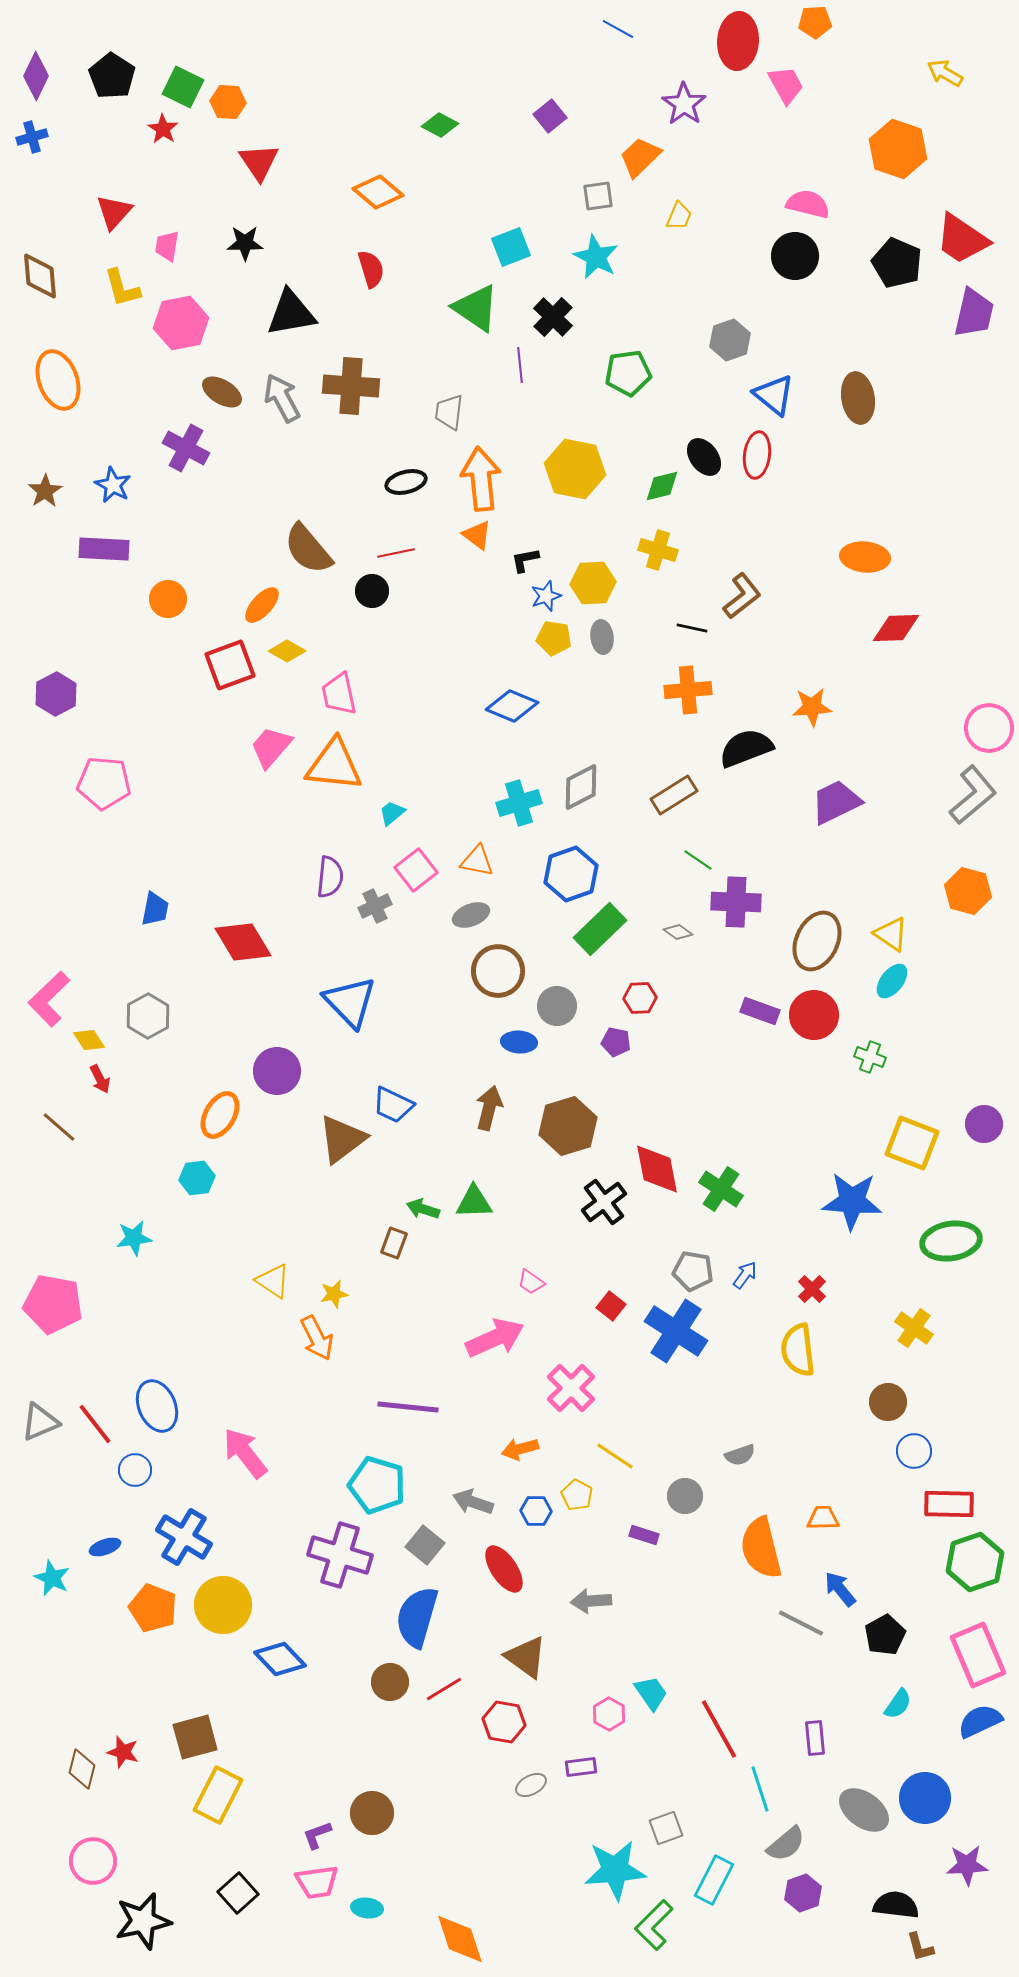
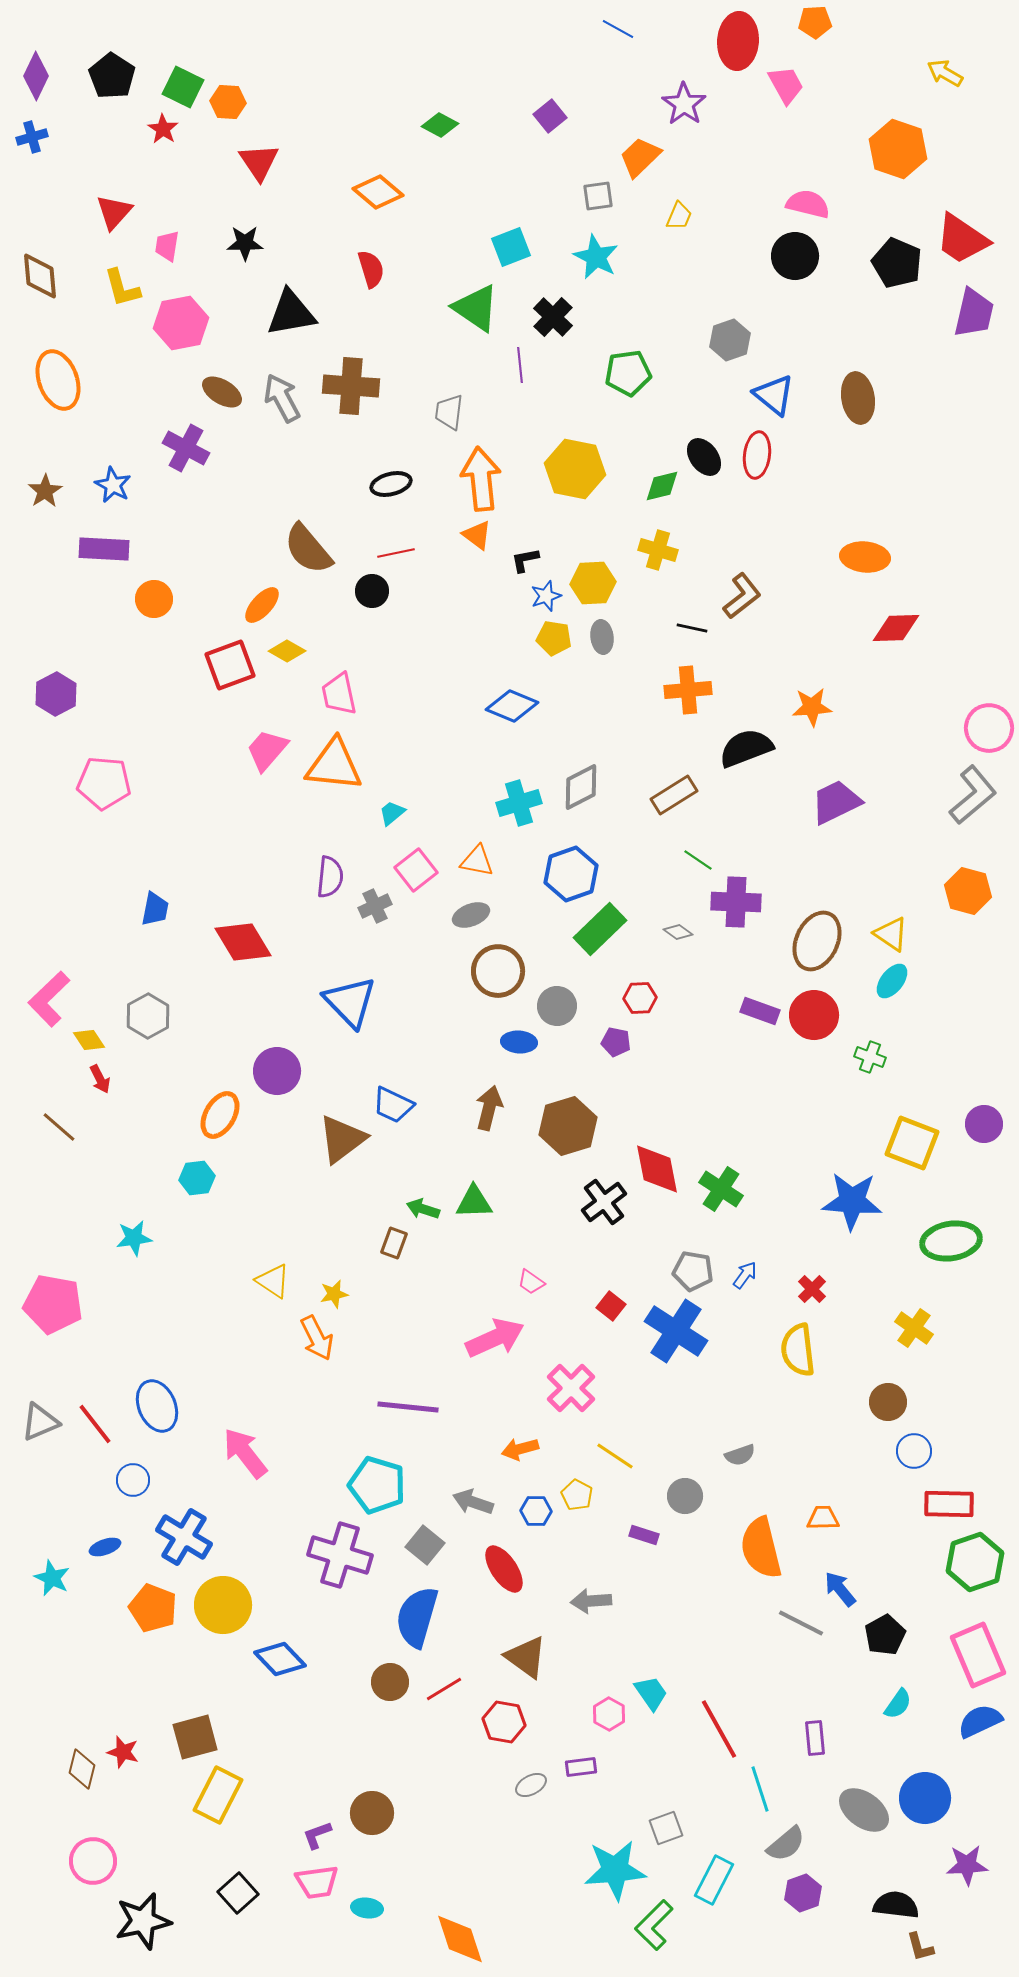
black ellipse at (406, 482): moved 15 px left, 2 px down
orange circle at (168, 599): moved 14 px left
pink trapezoid at (271, 747): moved 4 px left, 3 px down
blue circle at (135, 1470): moved 2 px left, 10 px down
